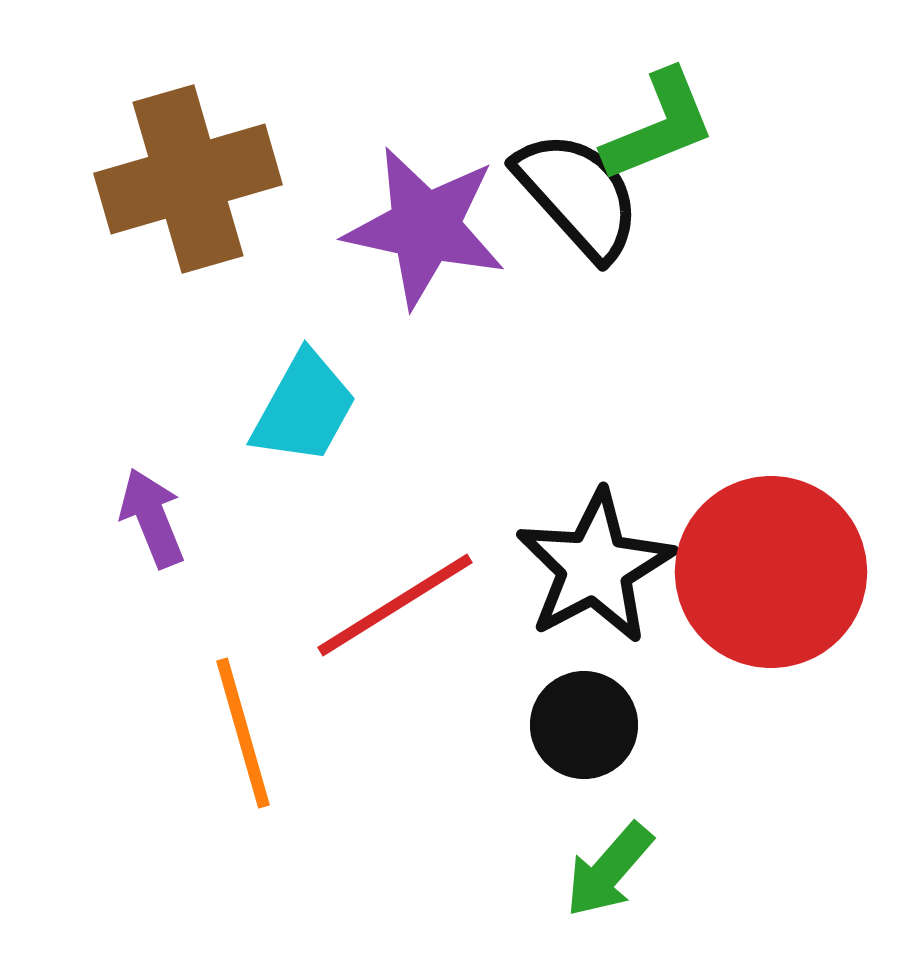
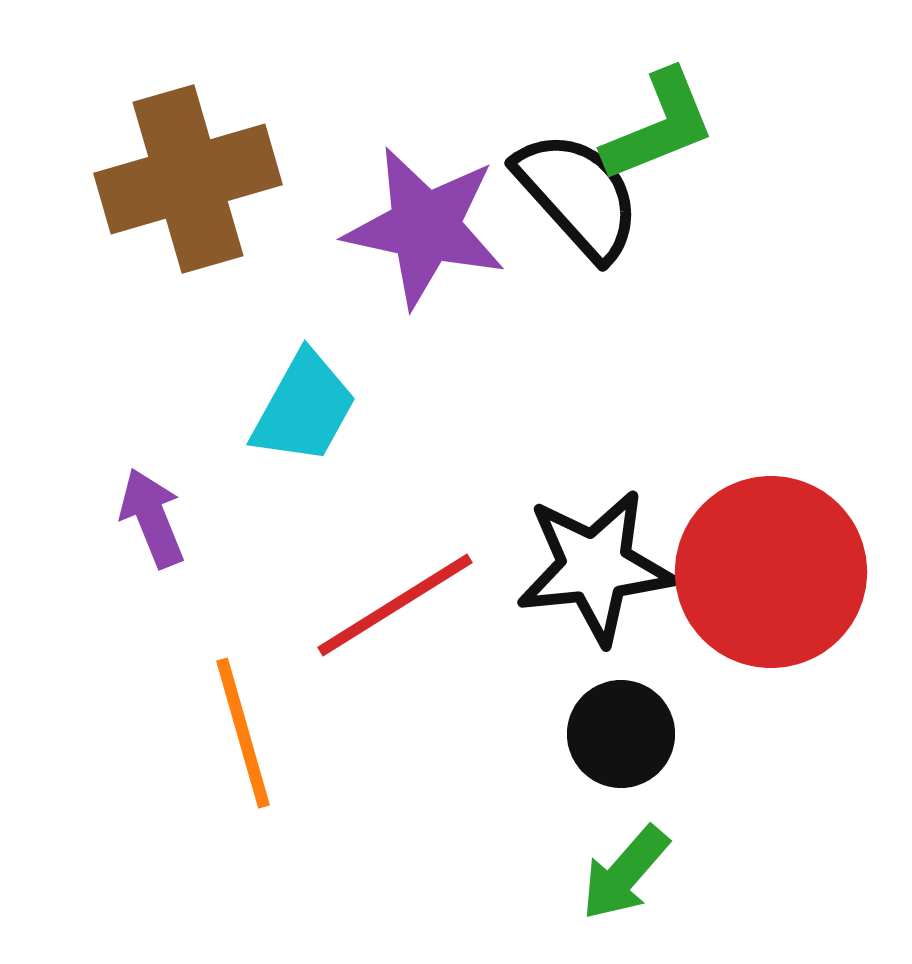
black star: rotated 22 degrees clockwise
black circle: moved 37 px right, 9 px down
green arrow: moved 16 px right, 3 px down
